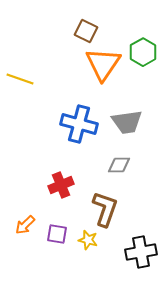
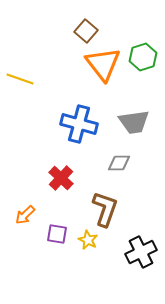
brown square: rotated 15 degrees clockwise
green hexagon: moved 5 px down; rotated 12 degrees clockwise
orange triangle: rotated 12 degrees counterclockwise
gray trapezoid: moved 7 px right
gray diamond: moved 2 px up
red cross: moved 7 px up; rotated 25 degrees counterclockwise
orange arrow: moved 10 px up
yellow star: rotated 12 degrees clockwise
black cross: rotated 16 degrees counterclockwise
